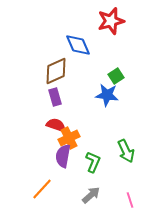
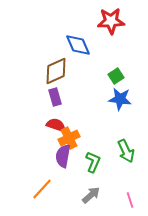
red star: rotated 12 degrees clockwise
blue star: moved 13 px right, 4 px down
